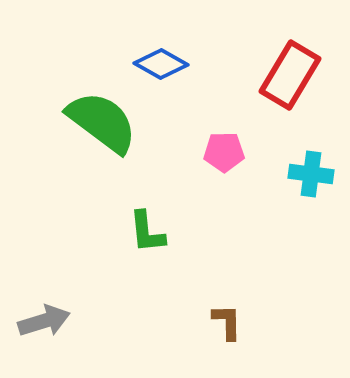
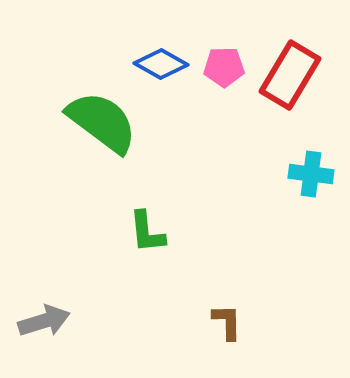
pink pentagon: moved 85 px up
